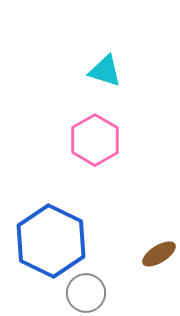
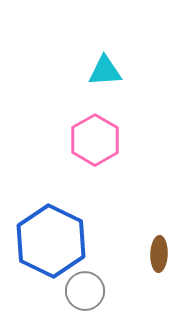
cyan triangle: rotated 21 degrees counterclockwise
brown ellipse: rotated 56 degrees counterclockwise
gray circle: moved 1 px left, 2 px up
